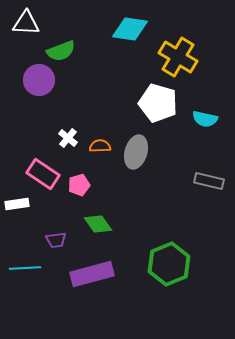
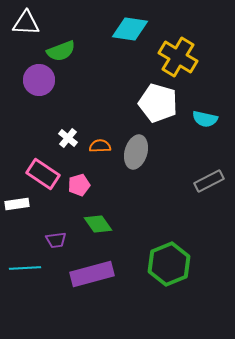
gray rectangle: rotated 40 degrees counterclockwise
